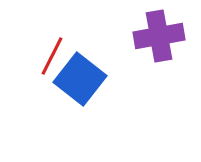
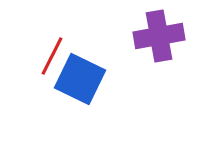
blue square: rotated 12 degrees counterclockwise
